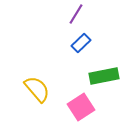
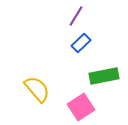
purple line: moved 2 px down
